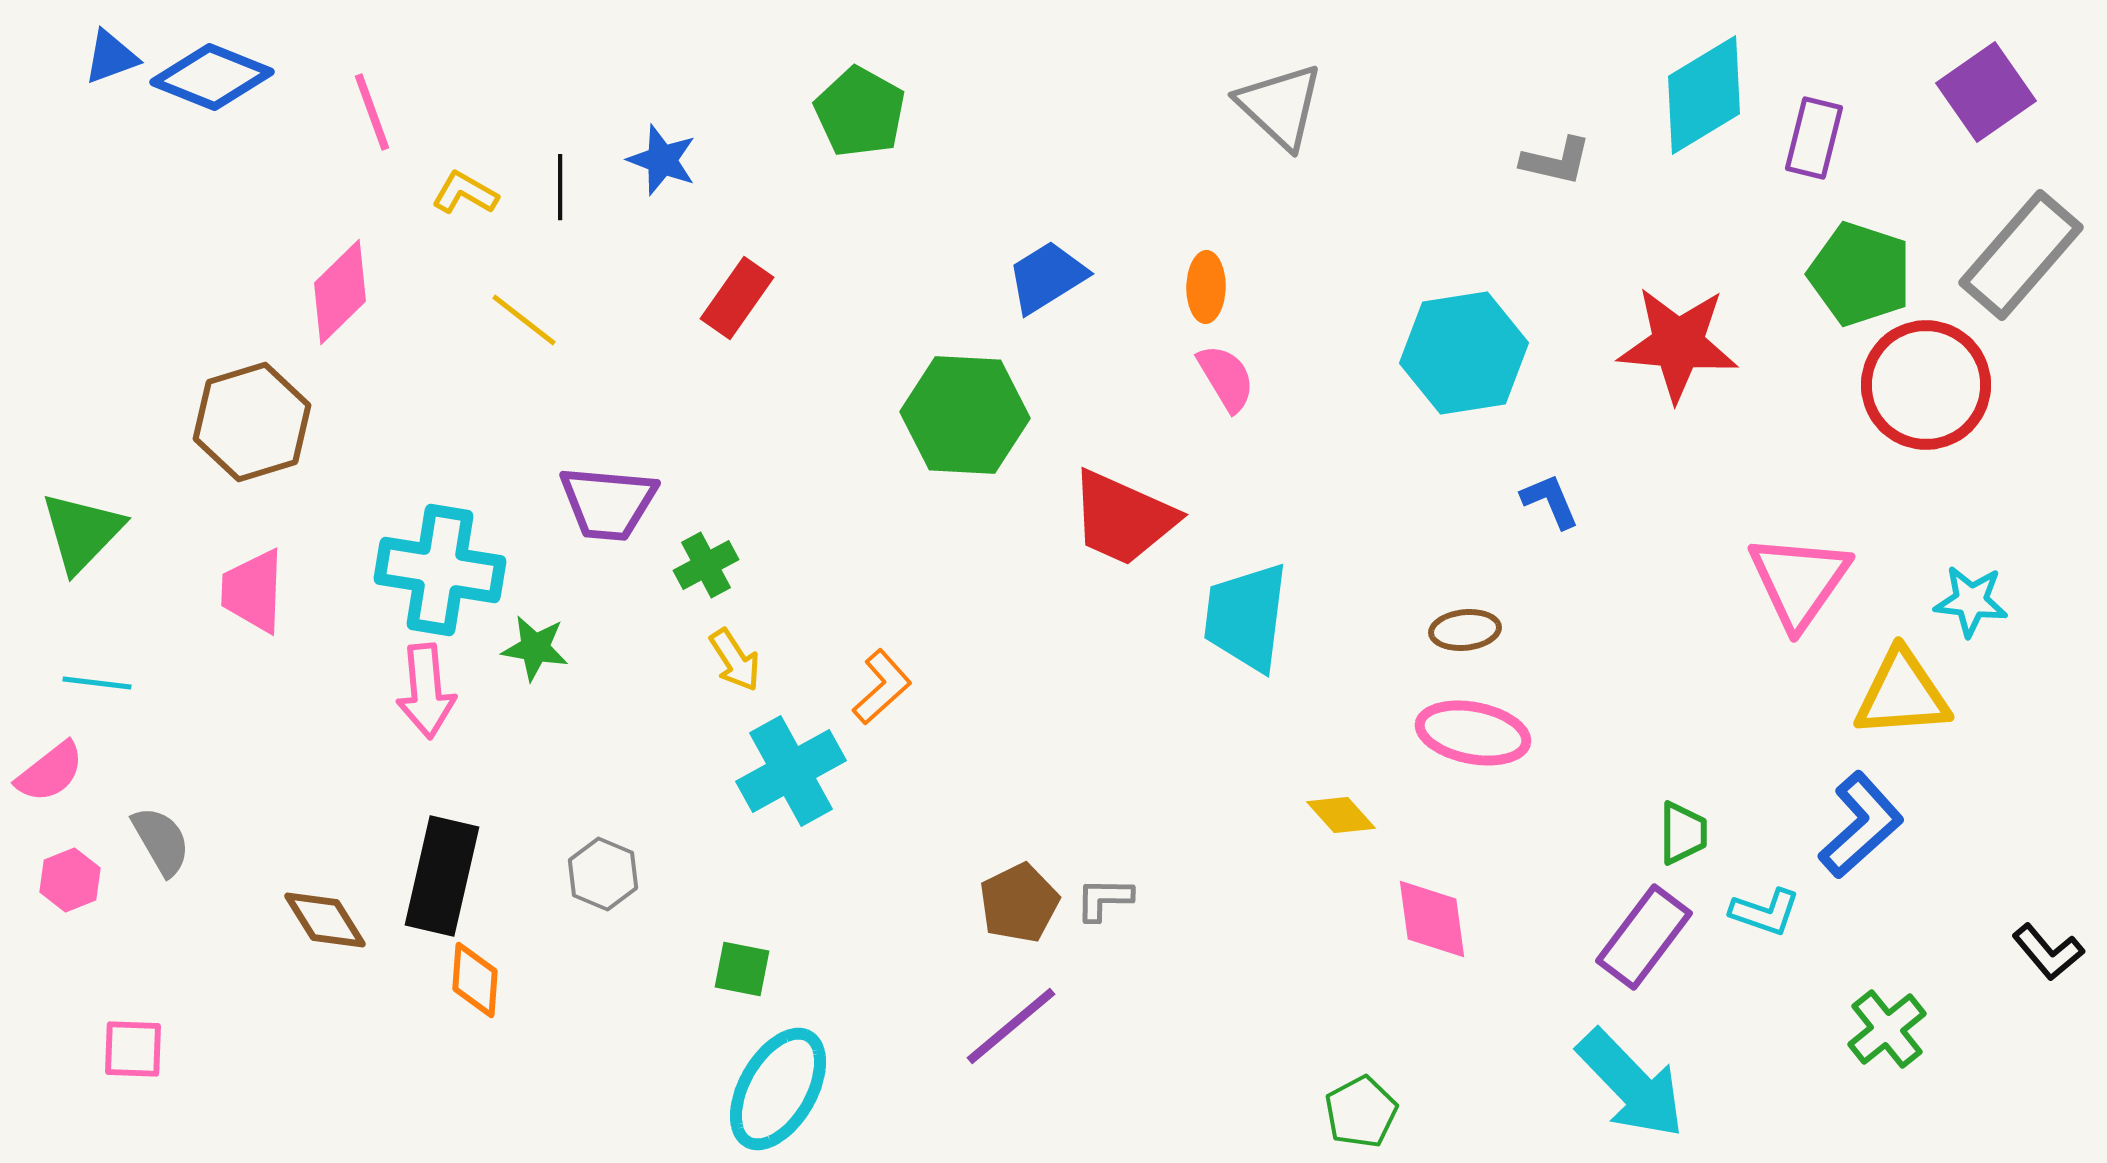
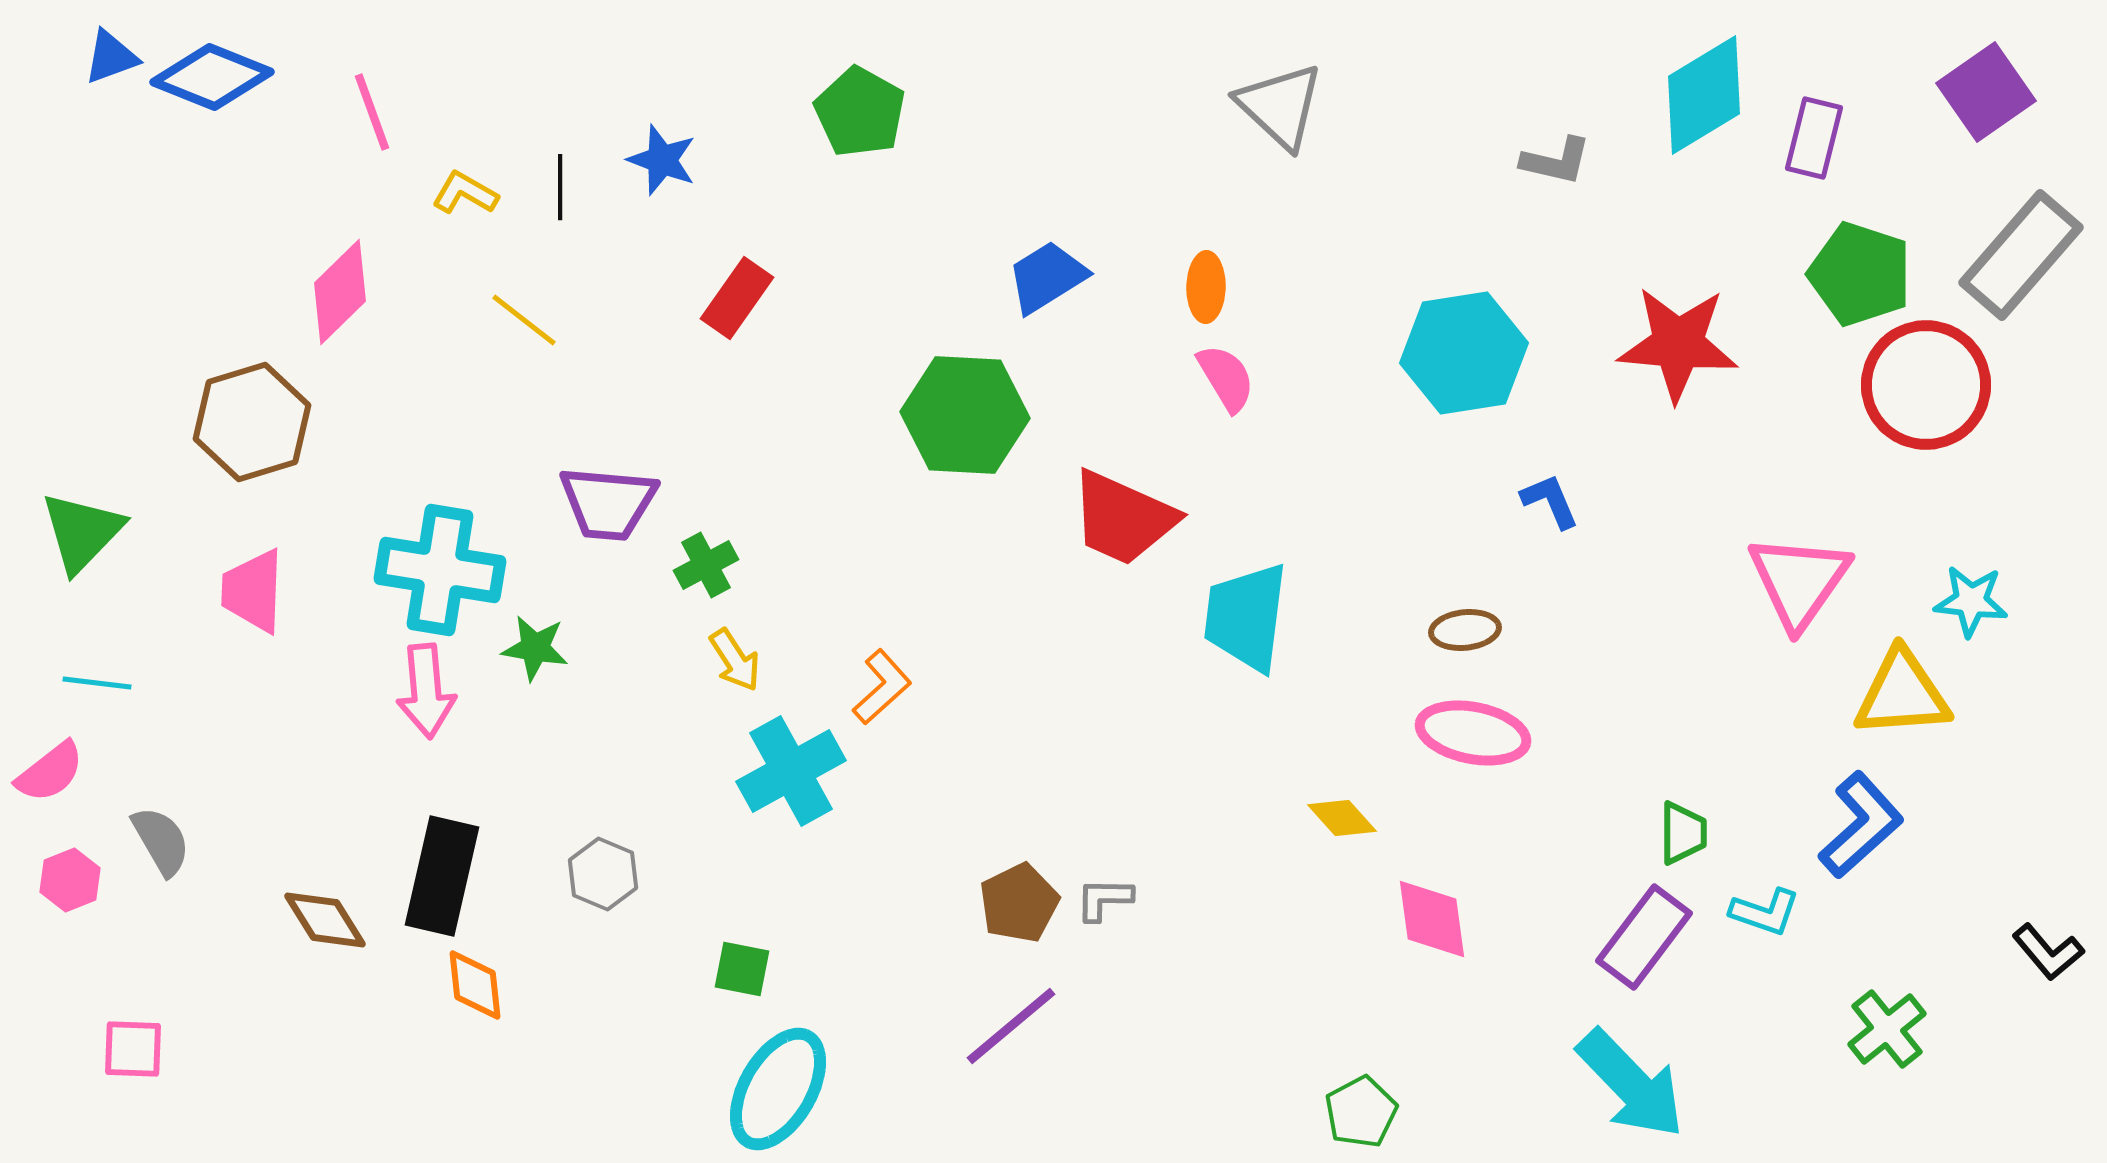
yellow diamond at (1341, 815): moved 1 px right, 3 px down
orange diamond at (475, 980): moved 5 px down; rotated 10 degrees counterclockwise
